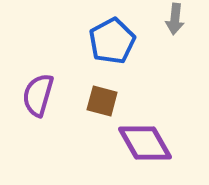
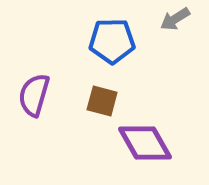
gray arrow: rotated 52 degrees clockwise
blue pentagon: rotated 27 degrees clockwise
purple semicircle: moved 4 px left
